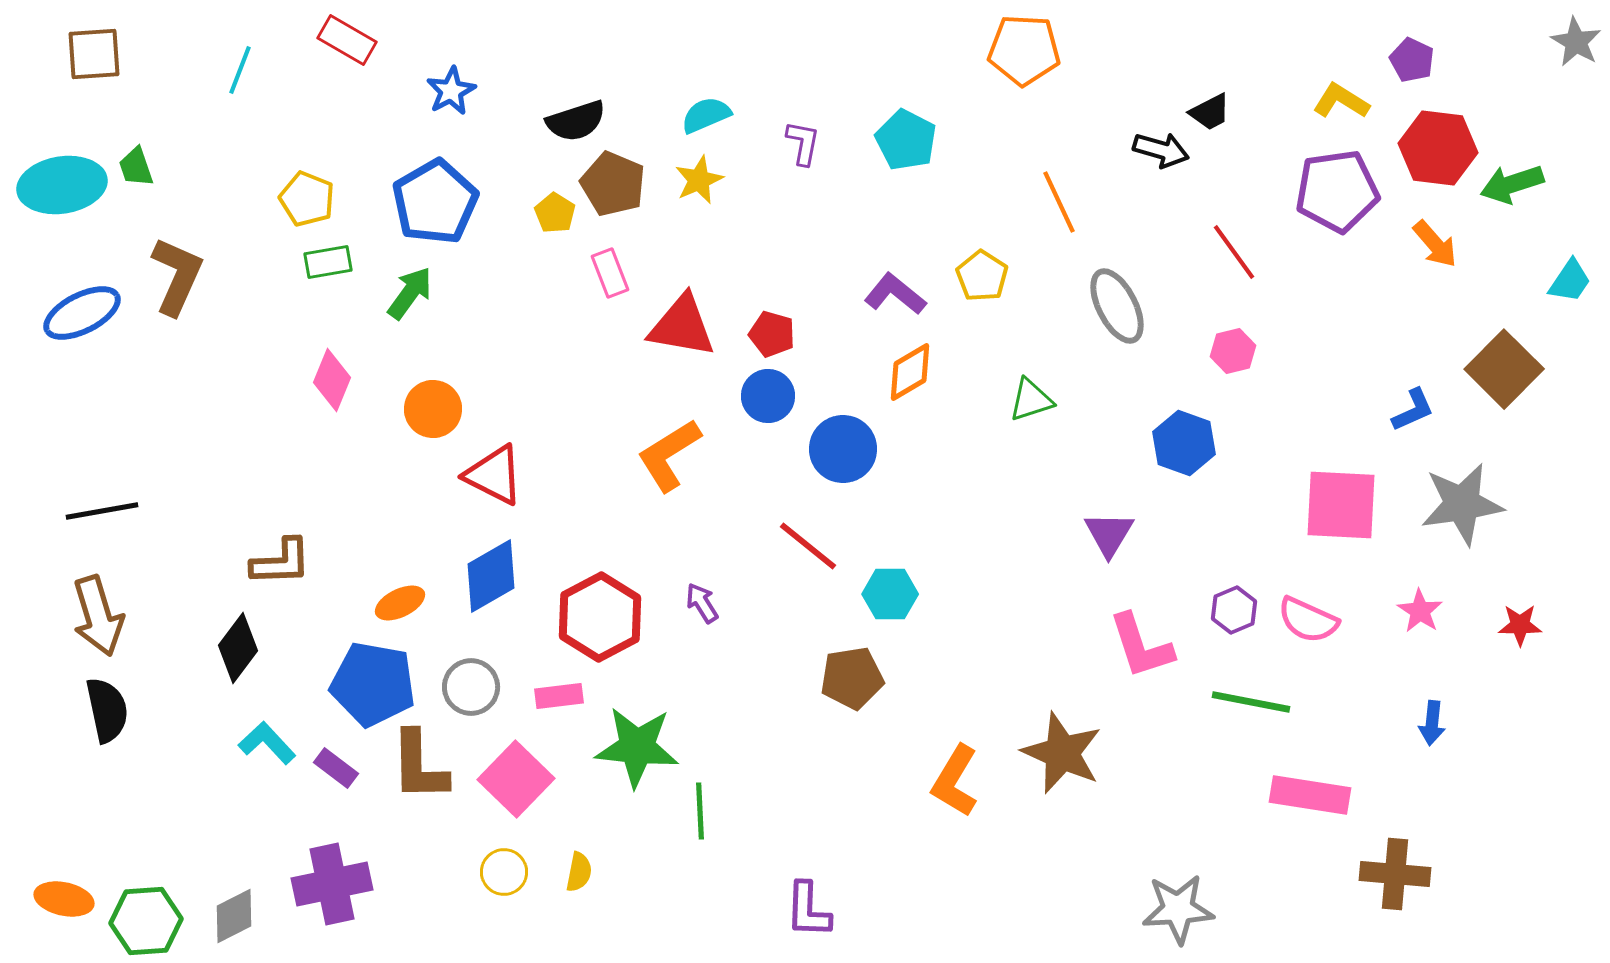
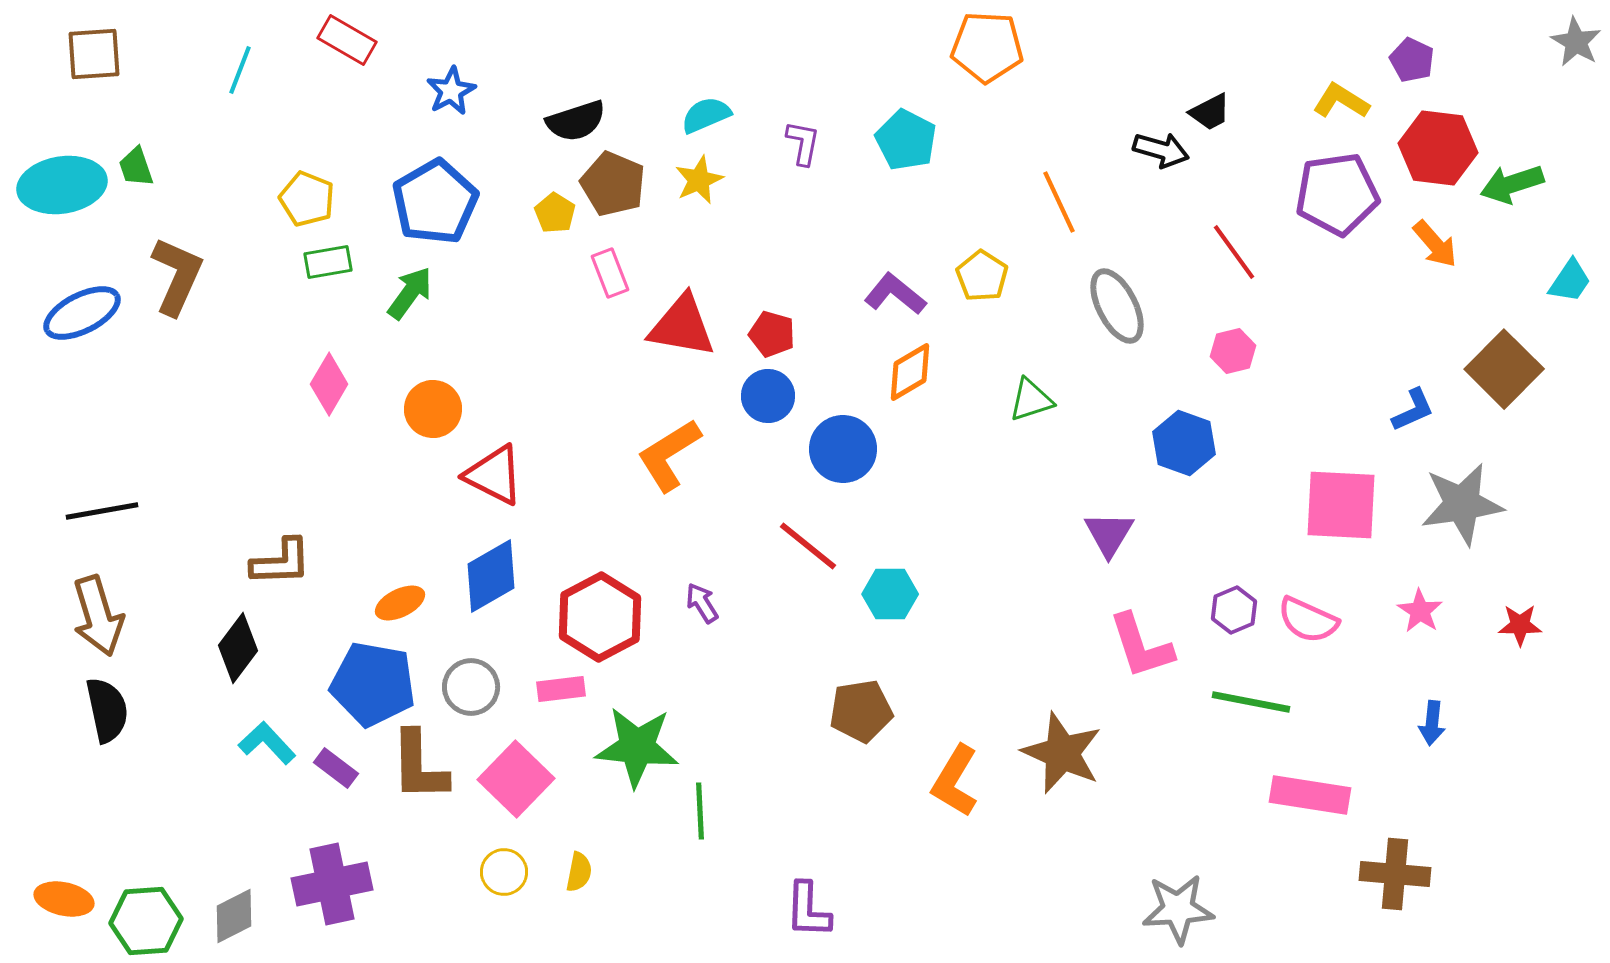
orange pentagon at (1024, 50): moved 37 px left, 3 px up
purple pentagon at (1337, 191): moved 3 px down
pink diamond at (332, 380): moved 3 px left, 4 px down; rotated 8 degrees clockwise
brown pentagon at (852, 678): moved 9 px right, 33 px down
pink rectangle at (559, 696): moved 2 px right, 7 px up
